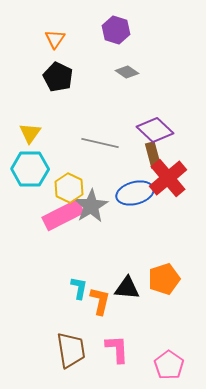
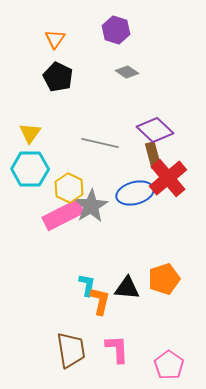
cyan L-shape: moved 8 px right, 3 px up
